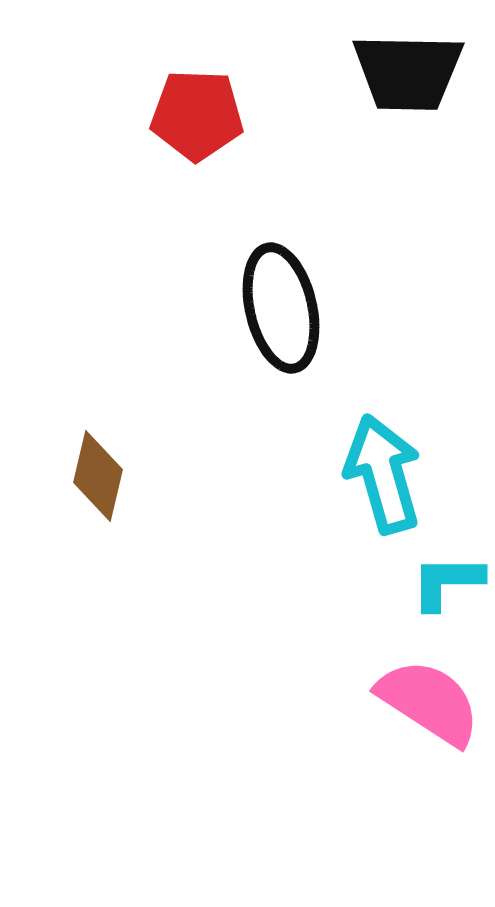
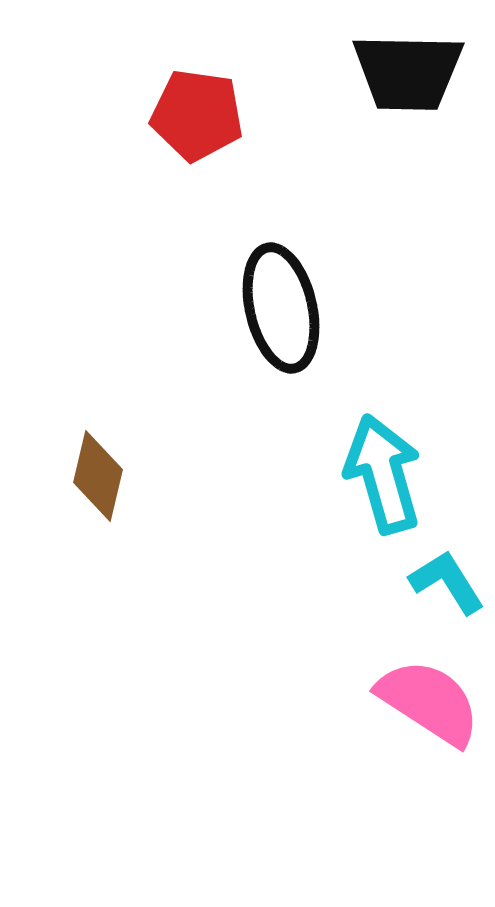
red pentagon: rotated 6 degrees clockwise
cyan L-shape: rotated 58 degrees clockwise
